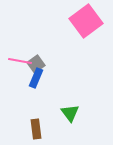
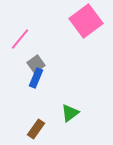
pink line: moved 22 px up; rotated 60 degrees counterclockwise
green triangle: rotated 30 degrees clockwise
brown rectangle: rotated 42 degrees clockwise
